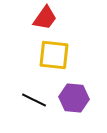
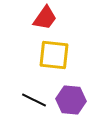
purple hexagon: moved 3 px left, 2 px down
